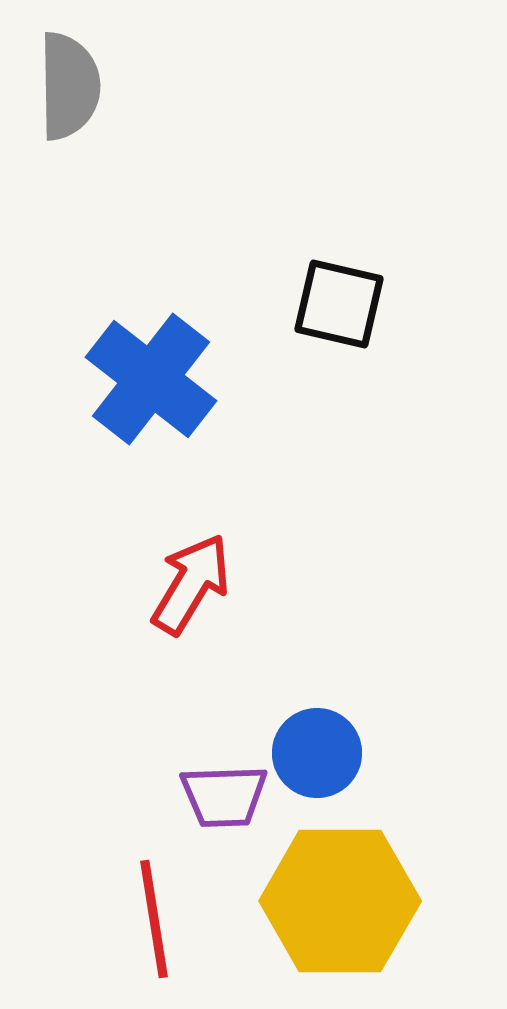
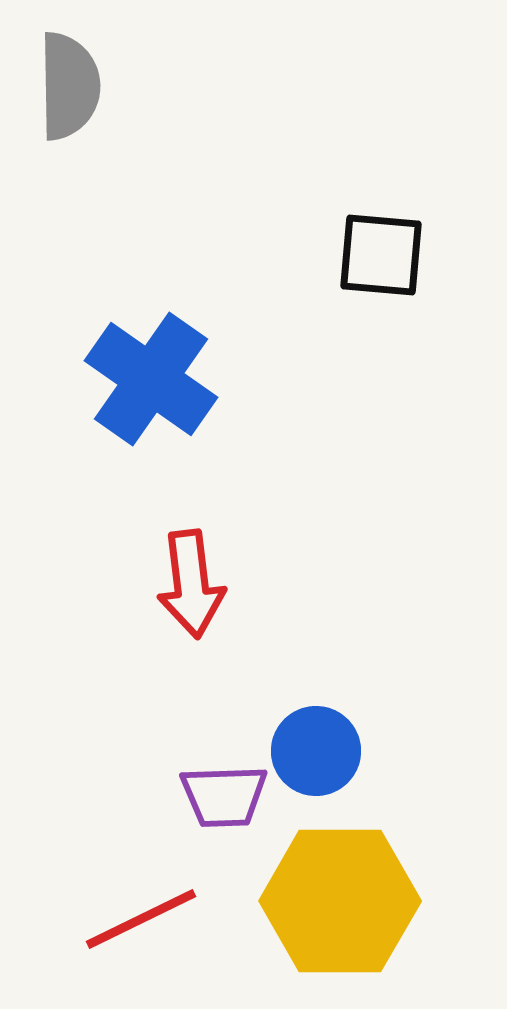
black square: moved 42 px right, 49 px up; rotated 8 degrees counterclockwise
blue cross: rotated 3 degrees counterclockwise
red arrow: rotated 142 degrees clockwise
blue circle: moved 1 px left, 2 px up
red line: moved 13 px left; rotated 73 degrees clockwise
